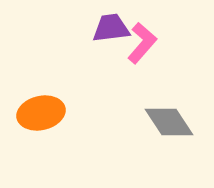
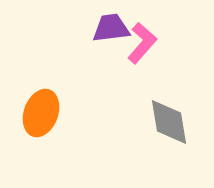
orange ellipse: rotated 57 degrees counterclockwise
gray diamond: rotated 24 degrees clockwise
